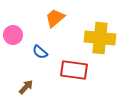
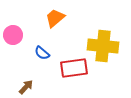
yellow cross: moved 3 px right, 8 px down
blue semicircle: moved 2 px right, 1 px down
red rectangle: moved 2 px up; rotated 16 degrees counterclockwise
